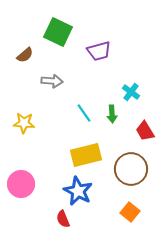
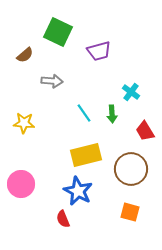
orange square: rotated 24 degrees counterclockwise
